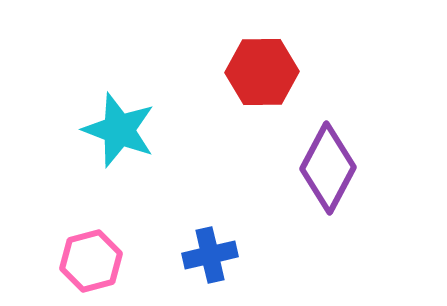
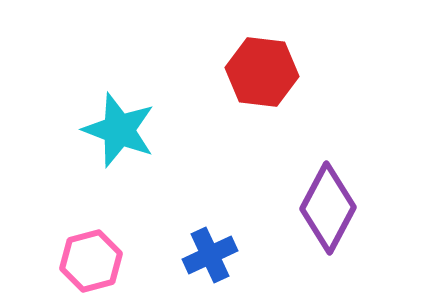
red hexagon: rotated 8 degrees clockwise
purple diamond: moved 40 px down
blue cross: rotated 12 degrees counterclockwise
